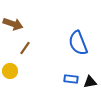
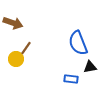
brown arrow: moved 1 px up
brown line: moved 1 px right
yellow circle: moved 6 px right, 12 px up
black triangle: moved 15 px up
